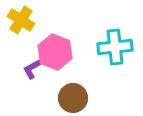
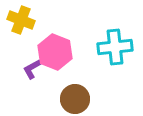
yellow cross: rotated 12 degrees counterclockwise
brown circle: moved 2 px right, 1 px down
